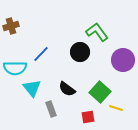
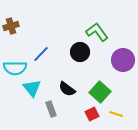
yellow line: moved 6 px down
red square: moved 4 px right, 3 px up; rotated 16 degrees counterclockwise
